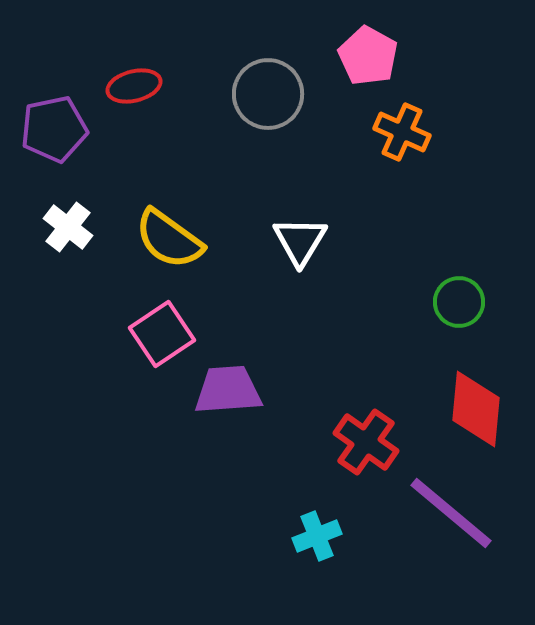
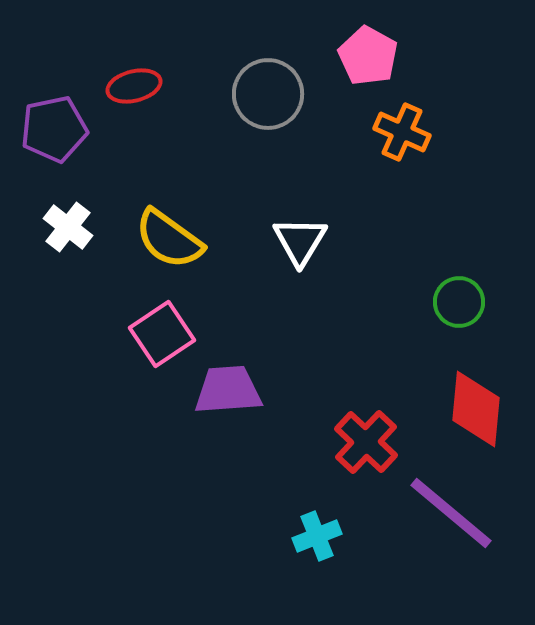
red cross: rotated 8 degrees clockwise
